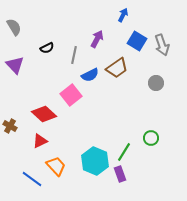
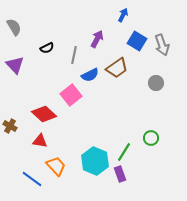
red triangle: rotated 35 degrees clockwise
